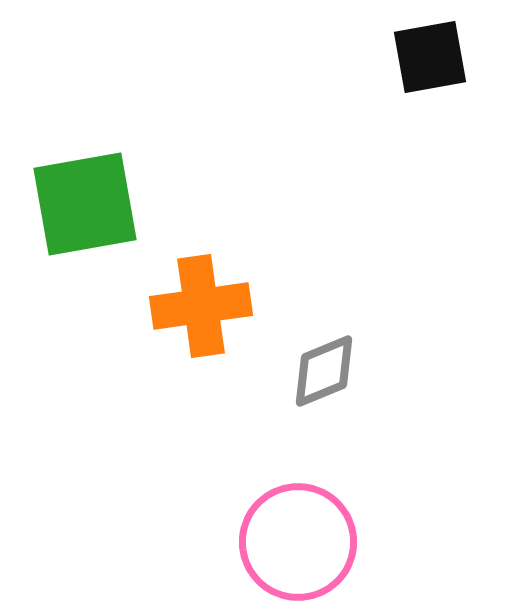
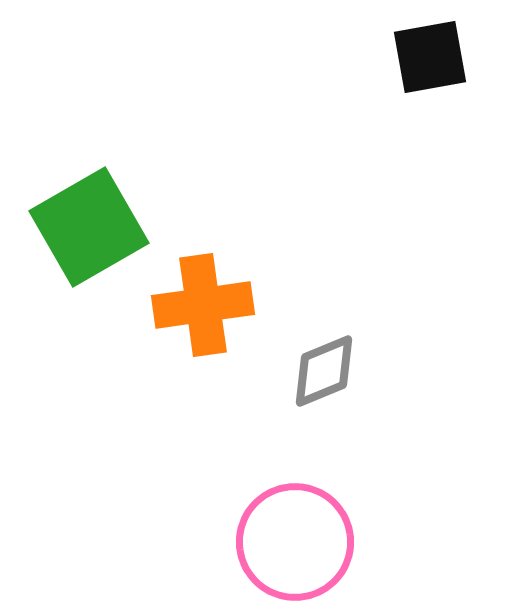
green square: moved 4 px right, 23 px down; rotated 20 degrees counterclockwise
orange cross: moved 2 px right, 1 px up
pink circle: moved 3 px left
